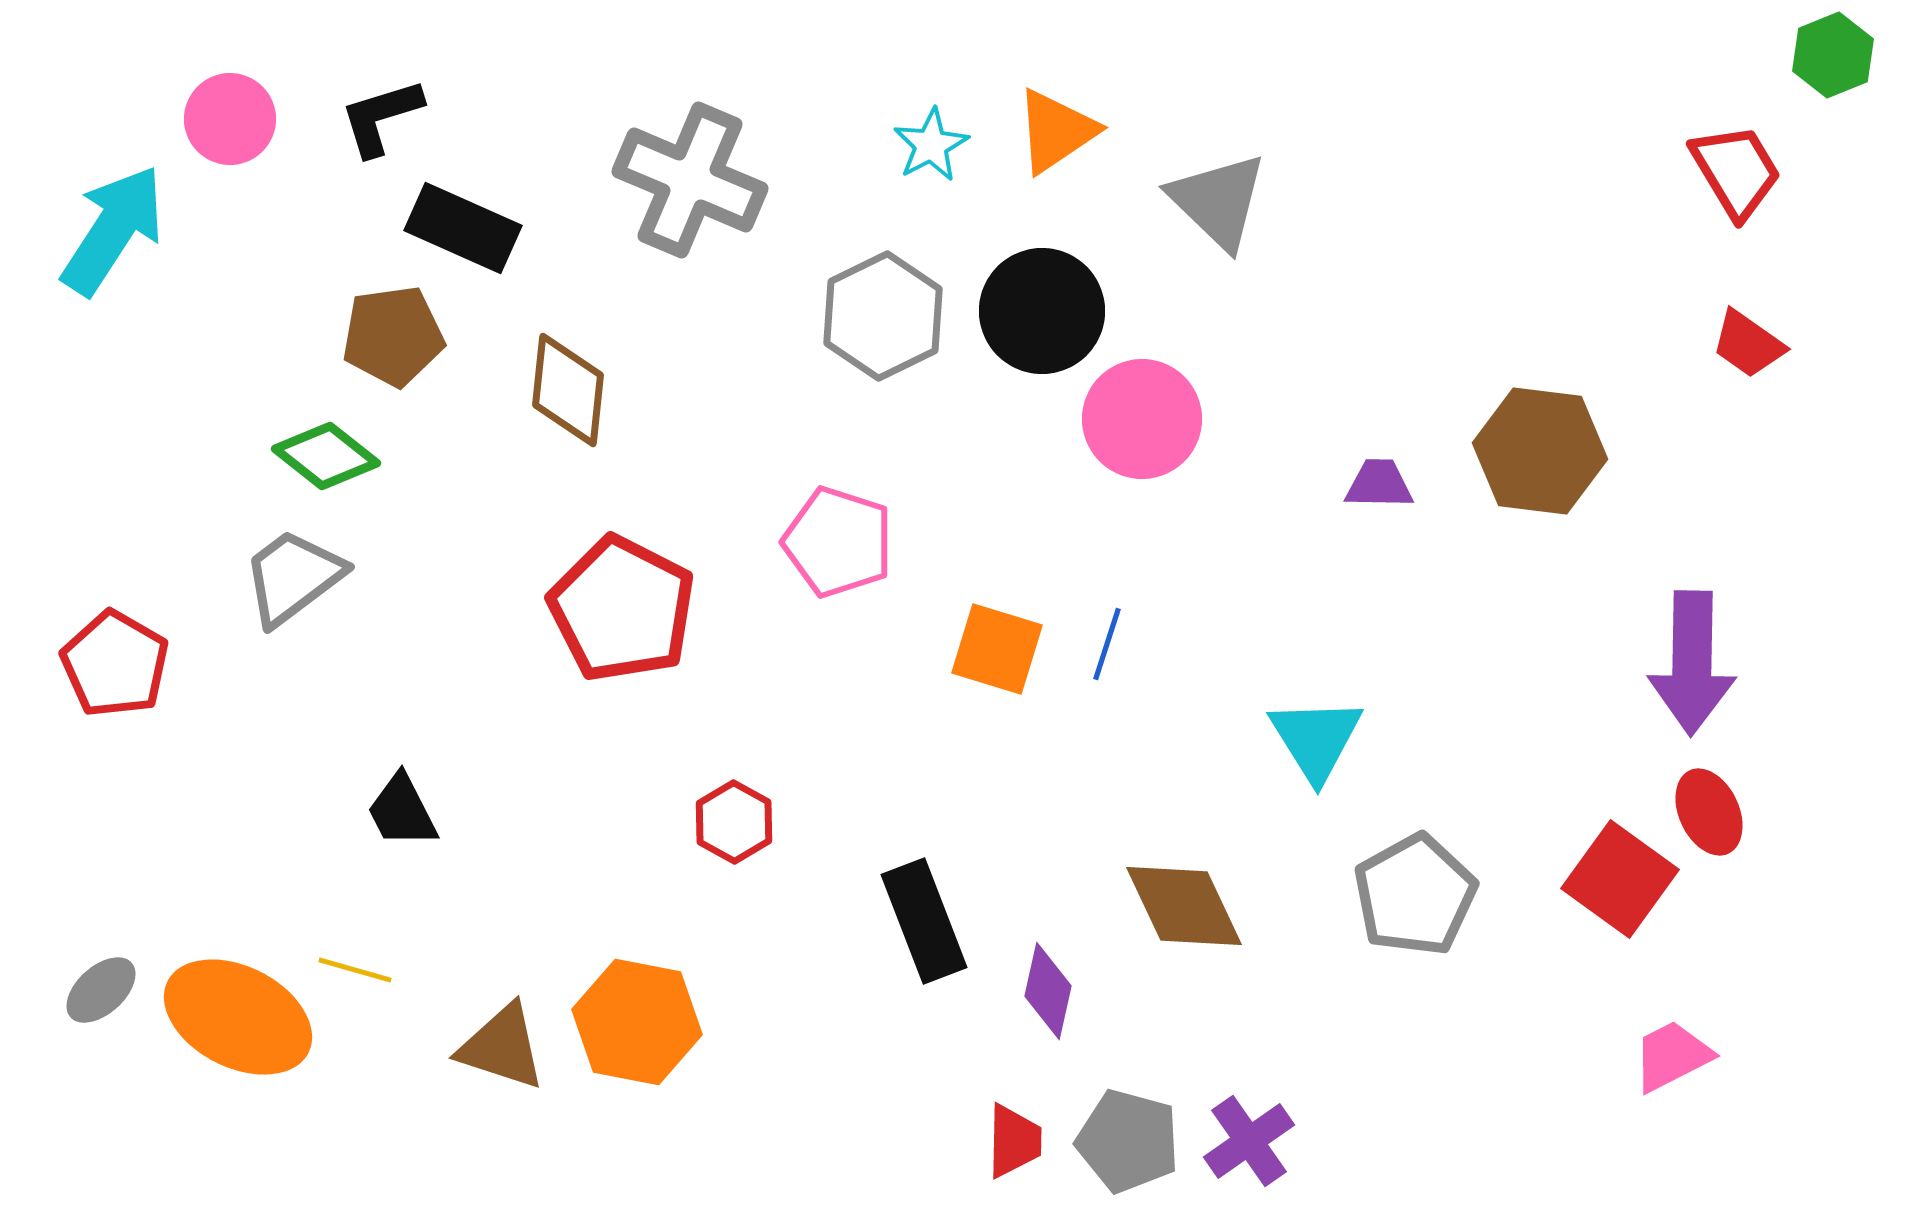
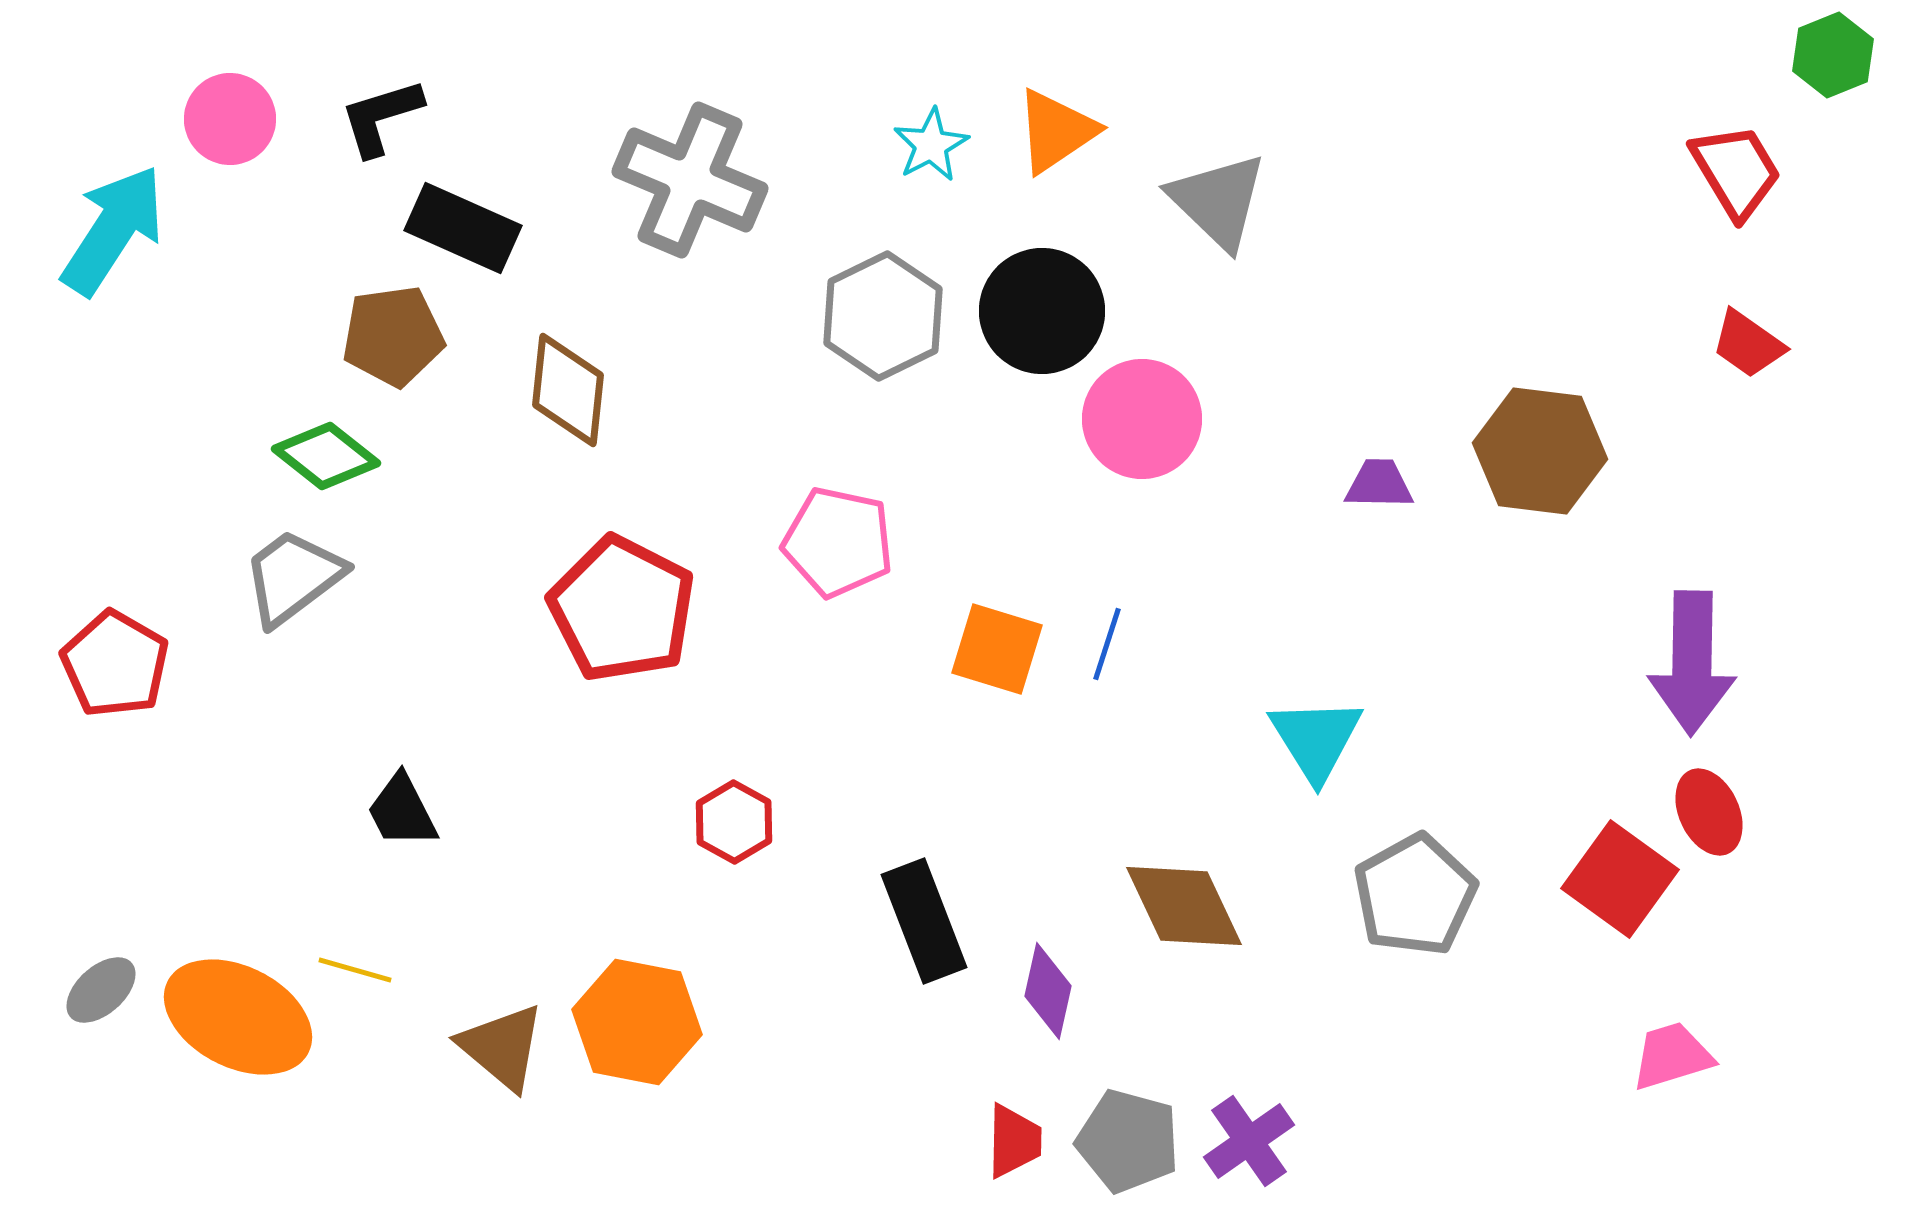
pink pentagon at (838, 542): rotated 6 degrees counterclockwise
brown triangle at (502, 1047): rotated 22 degrees clockwise
pink trapezoid at (1672, 1056): rotated 10 degrees clockwise
